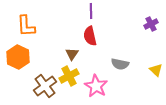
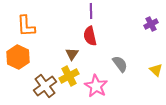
gray semicircle: rotated 138 degrees counterclockwise
